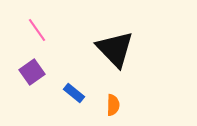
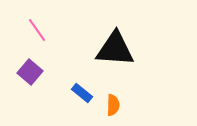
black triangle: rotated 42 degrees counterclockwise
purple square: moved 2 px left; rotated 15 degrees counterclockwise
blue rectangle: moved 8 px right
